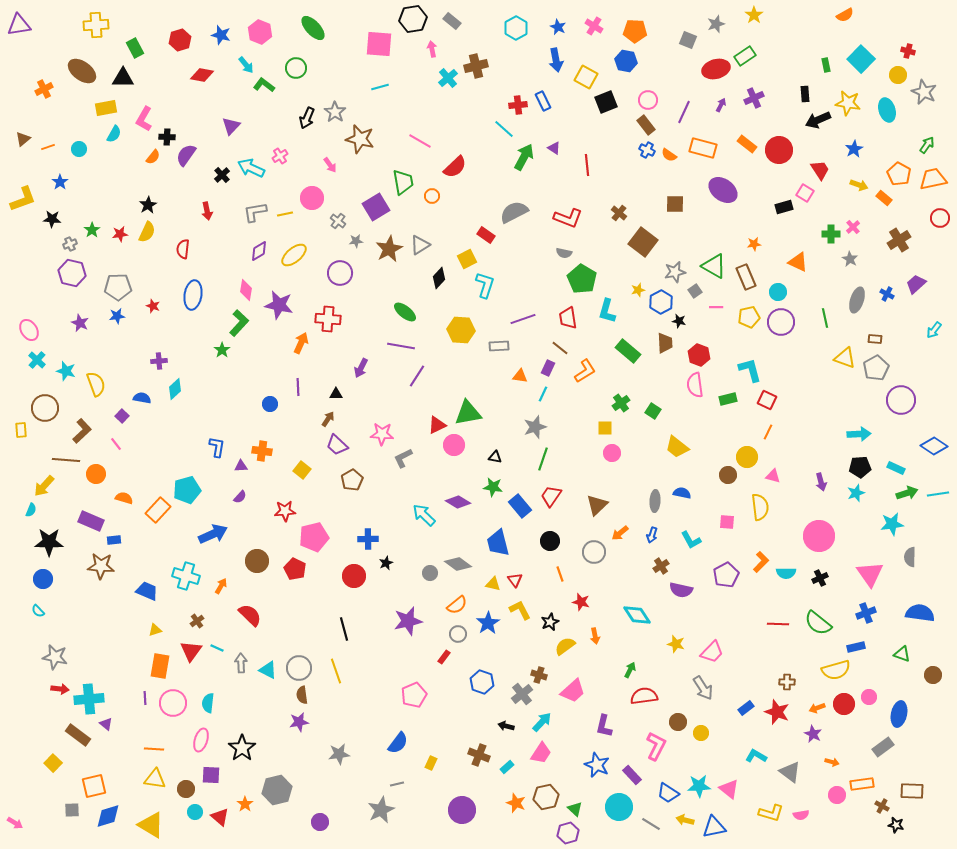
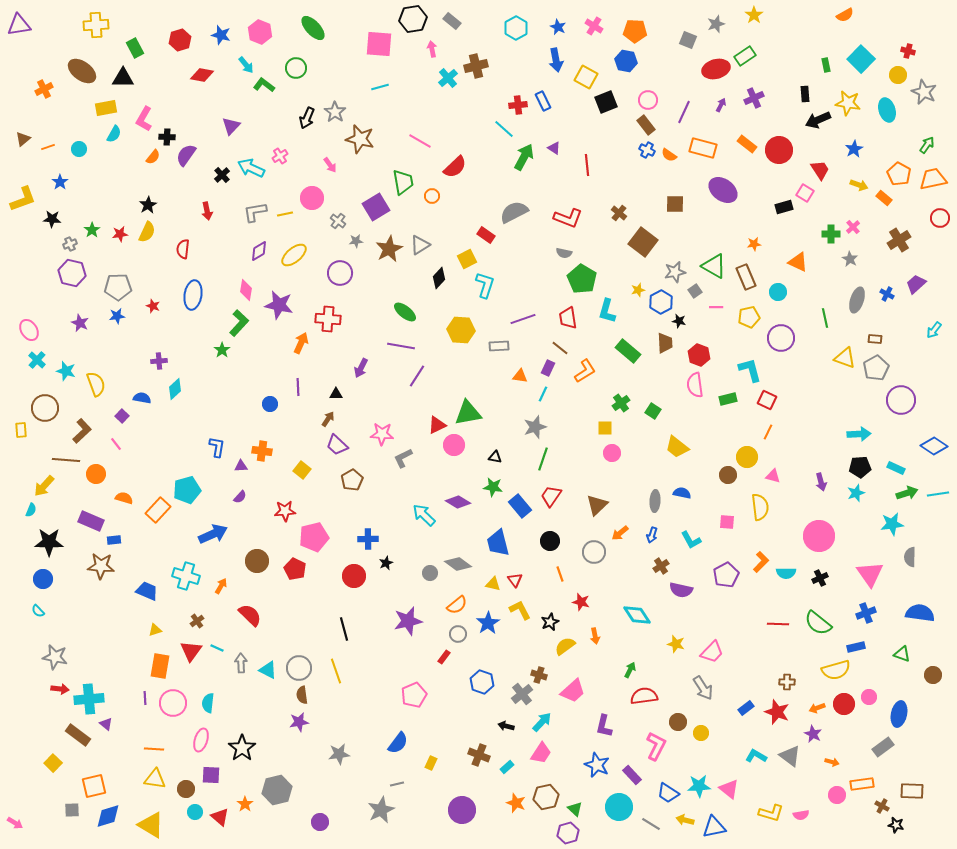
purple circle at (781, 322): moved 16 px down
gray triangle at (790, 772): moved 16 px up
